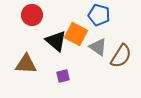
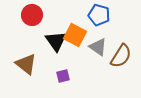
orange square: moved 1 px left, 1 px down
black triangle: rotated 15 degrees clockwise
brown triangle: rotated 35 degrees clockwise
